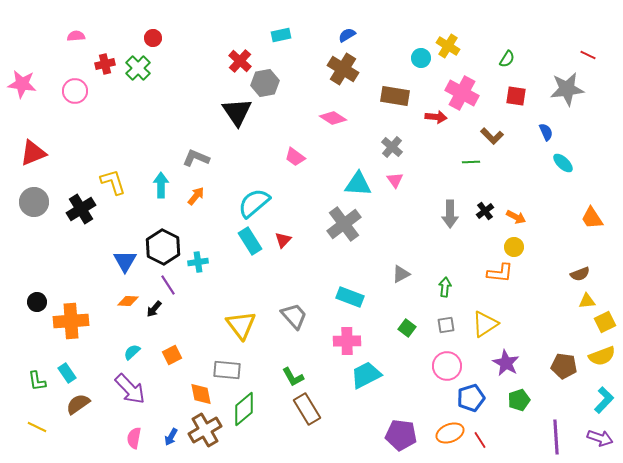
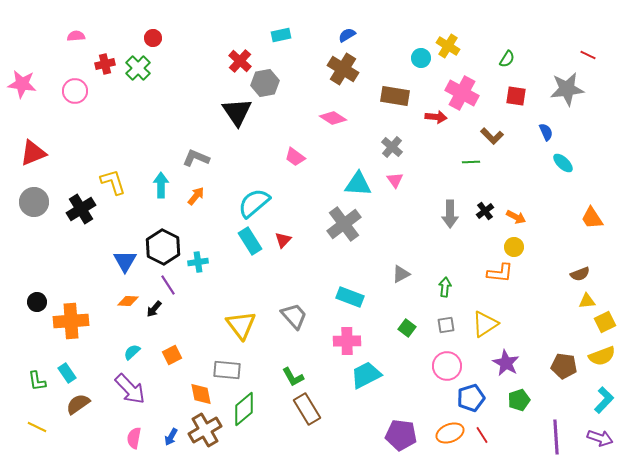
red line at (480, 440): moved 2 px right, 5 px up
